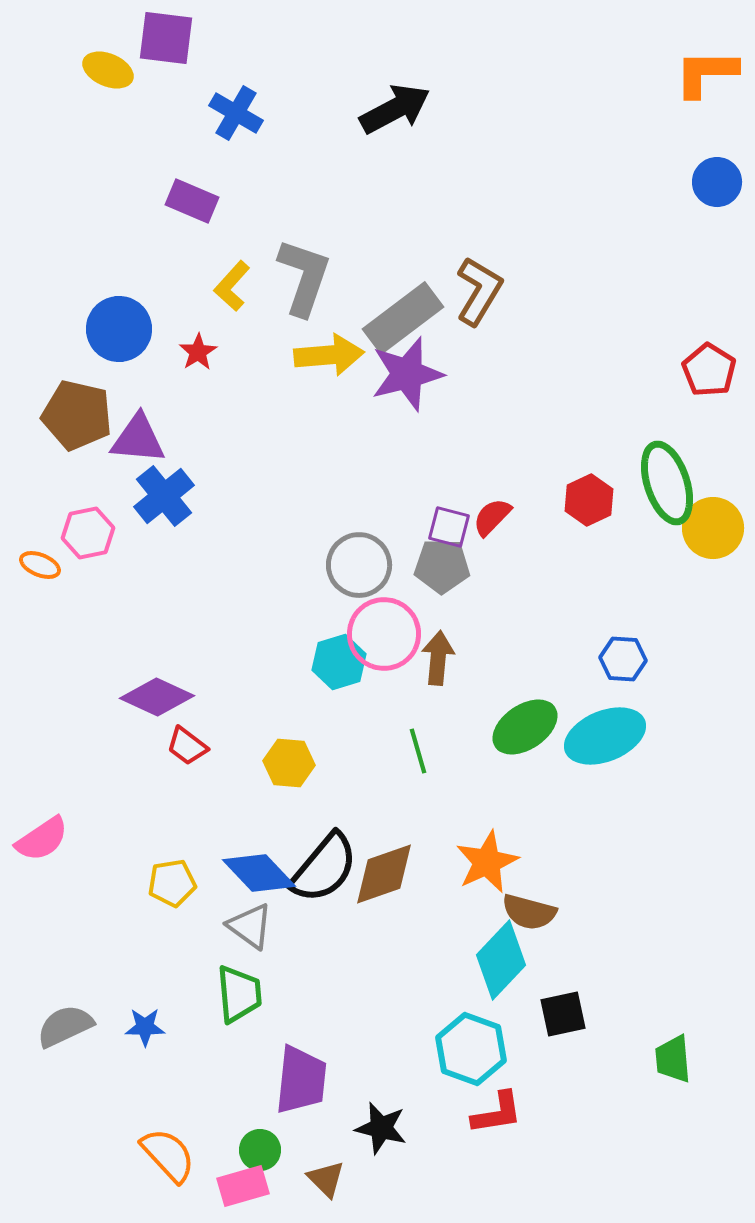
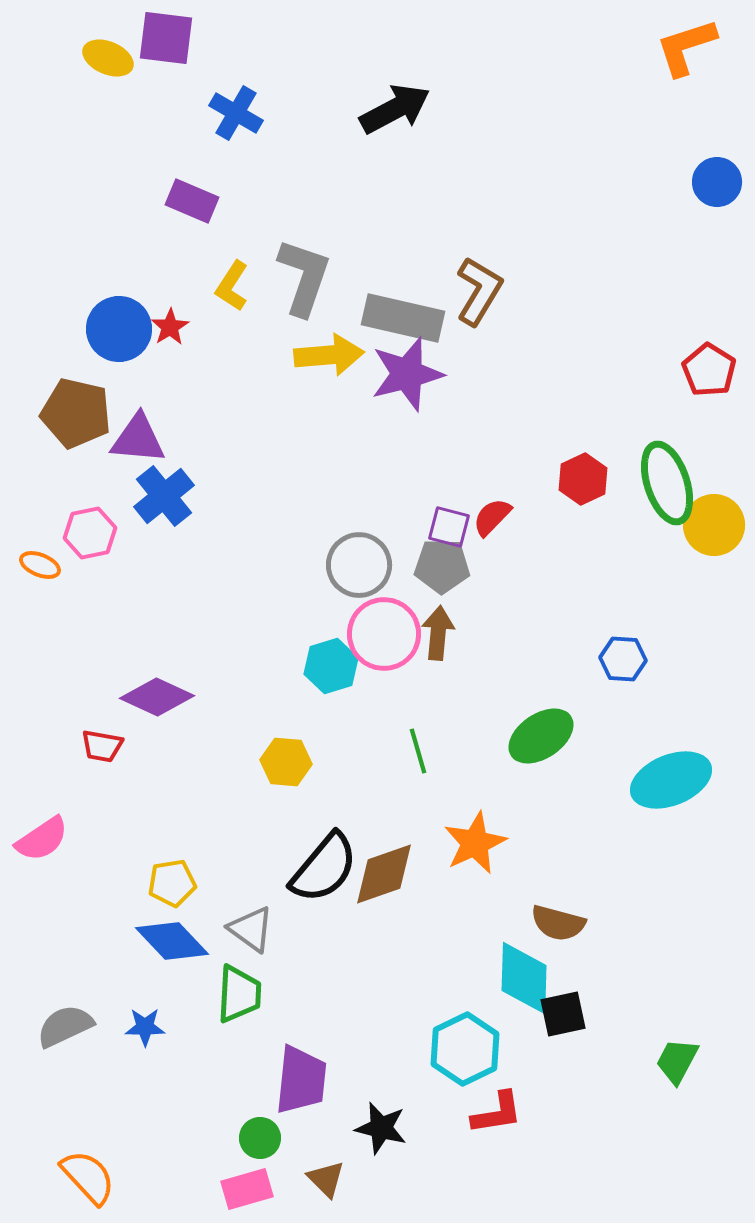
yellow ellipse at (108, 70): moved 12 px up
orange L-shape at (706, 73): moved 20 px left, 26 px up; rotated 18 degrees counterclockwise
yellow L-shape at (232, 286): rotated 9 degrees counterclockwise
gray rectangle at (403, 318): rotated 50 degrees clockwise
red star at (198, 352): moved 28 px left, 25 px up
brown pentagon at (77, 415): moved 1 px left, 2 px up
red hexagon at (589, 500): moved 6 px left, 21 px up
yellow circle at (713, 528): moved 1 px right, 3 px up
pink hexagon at (88, 533): moved 2 px right
brown arrow at (438, 658): moved 25 px up
cyan hexagon at (339, 662): moved 8 px left, 4 px down
green ellipse at (525, 727): moved 16 px right, 9 px down
cyan ellipse at (605, 736): moved 66 px right, 44 px down
red trapezoid at (187, 746): moved 85 px left; rotated 27 degrees counterclockwise
yellow hexagon at (289, 763): moved 3 px left, 1 px up
orange star at (487, 862): moved 12 px left, 19 px up
blue diamond at (259, 873): moved 87 px left, 68 px down
brown semicircle at (529, 912): moved 29 px right, 11 px down
gray triangle at (250, 926): moved 1 px right, 3 px down
cyan diamond at (501, 960): moved 23 px right, 18 px down; rotated 42 degrees counterclockwise
green trapezoid at (239, 994): rotated 8 degrees clockwise
cyan hexagon at (471, 1049): moved 6 px left; rotated 14 degrees clockwise
green trapezoid at (673, 1059): moved 4 px right, 2 px down; rotated 33 degrees clockwise
green circle at (260, 1150): moved 12 px up
orange semicircle at (168, 1155): moved 80 px left, 22 px down
pink rectangle at (243, 1186): moved 4 px right, 3 px down
